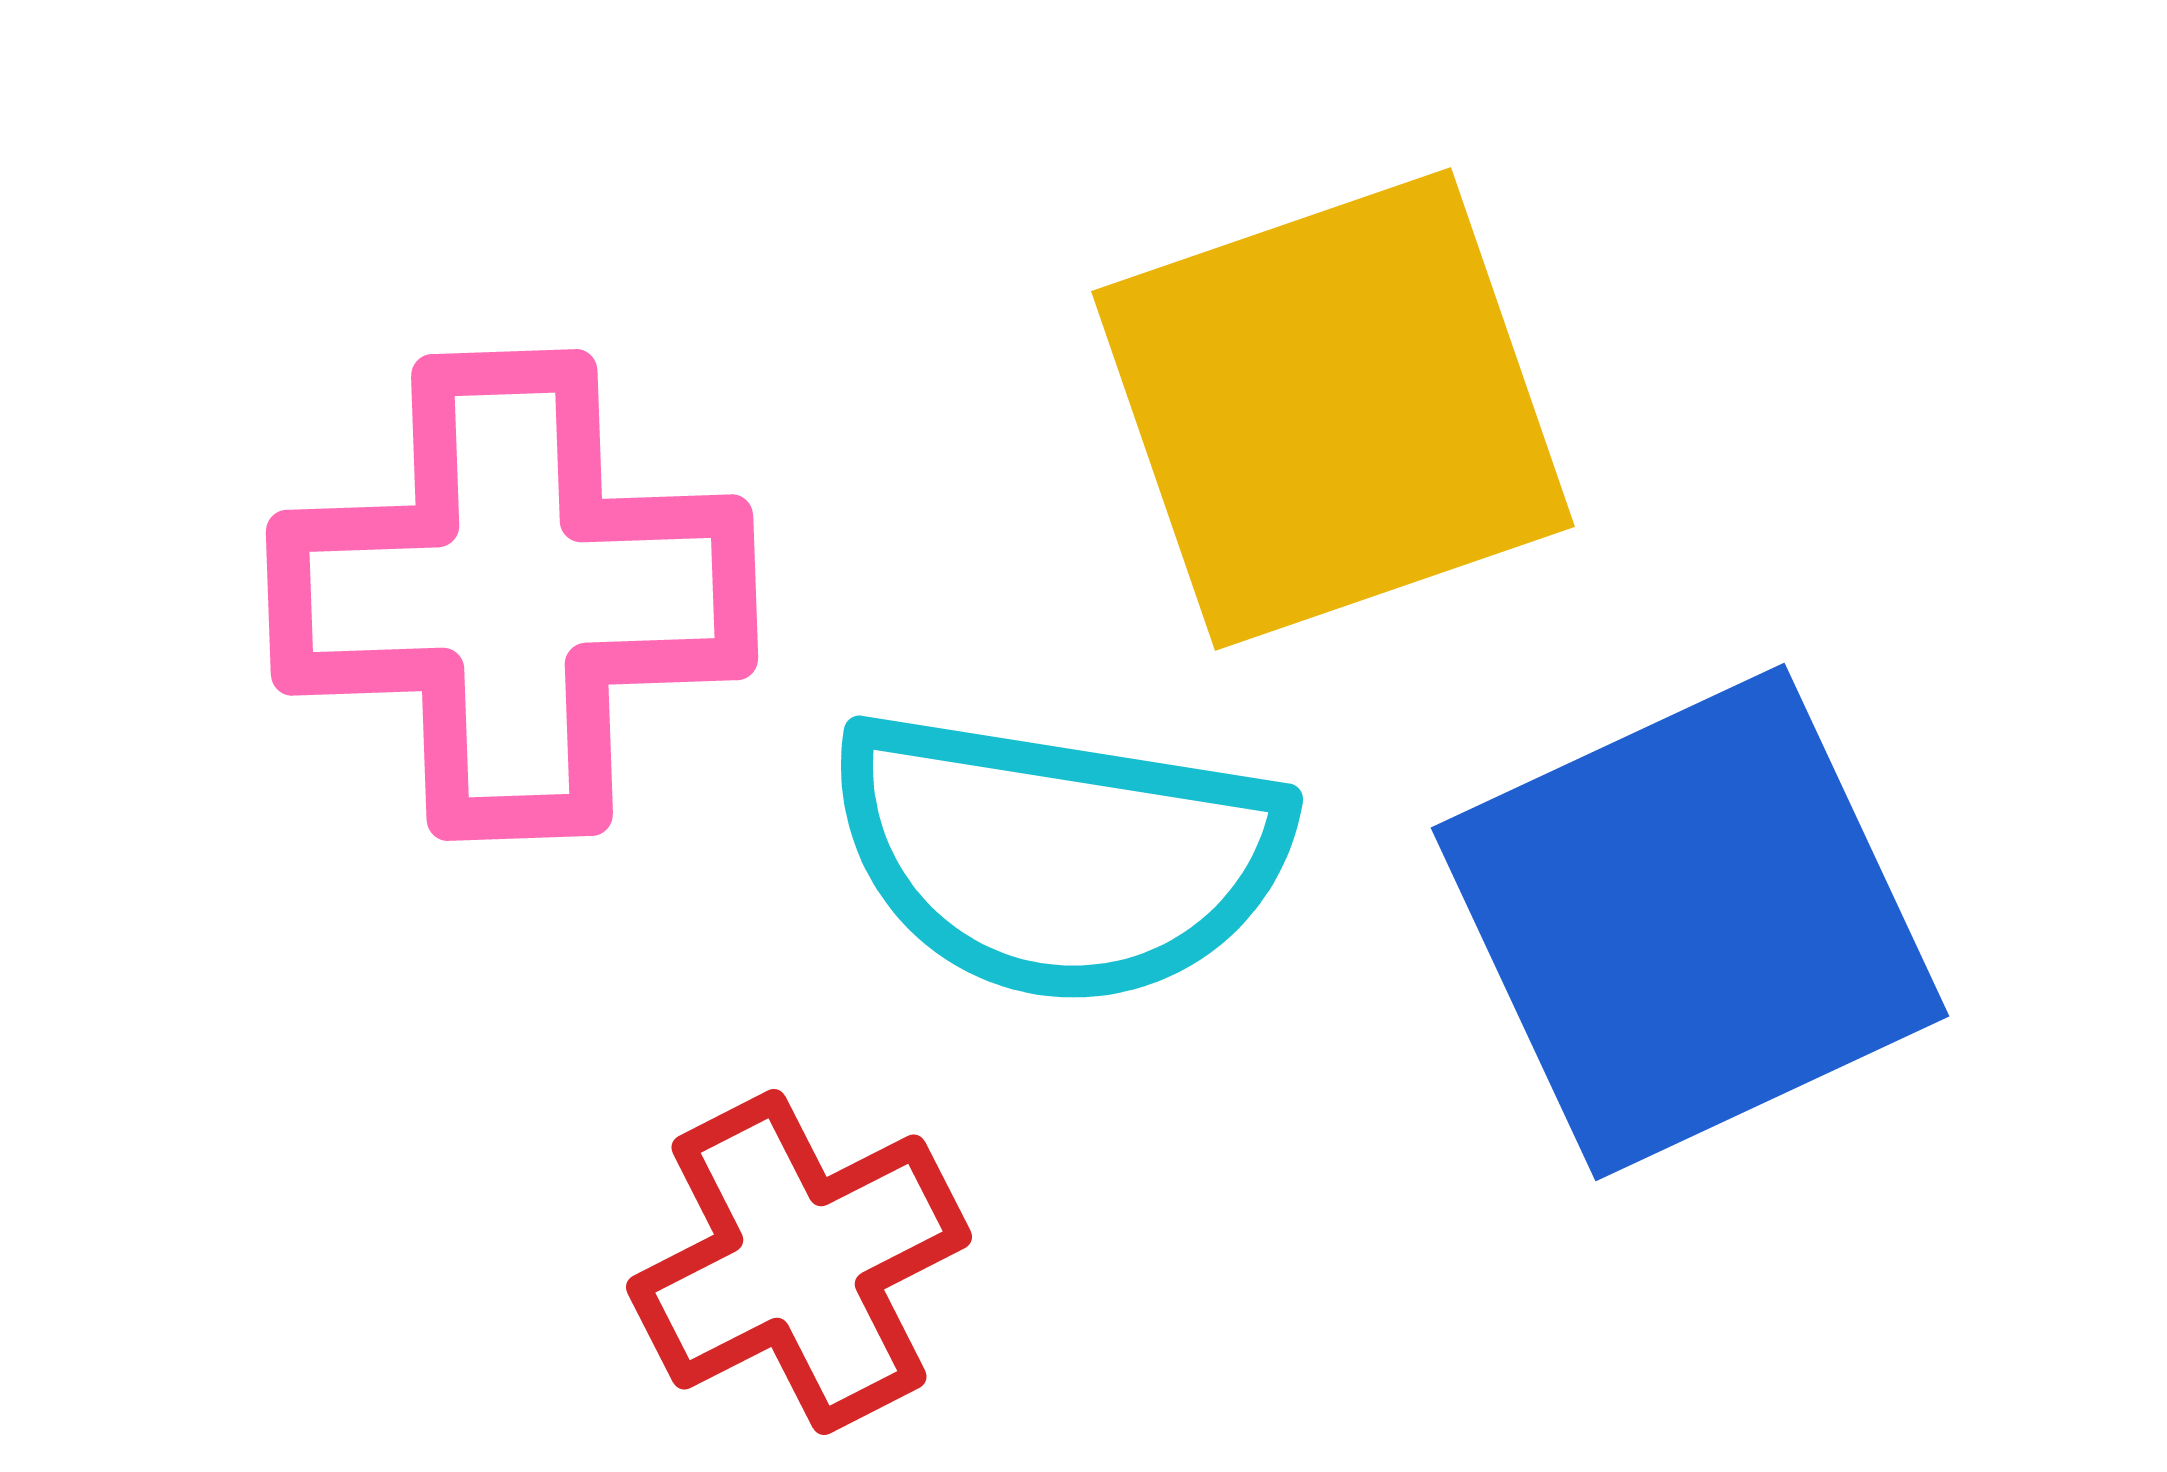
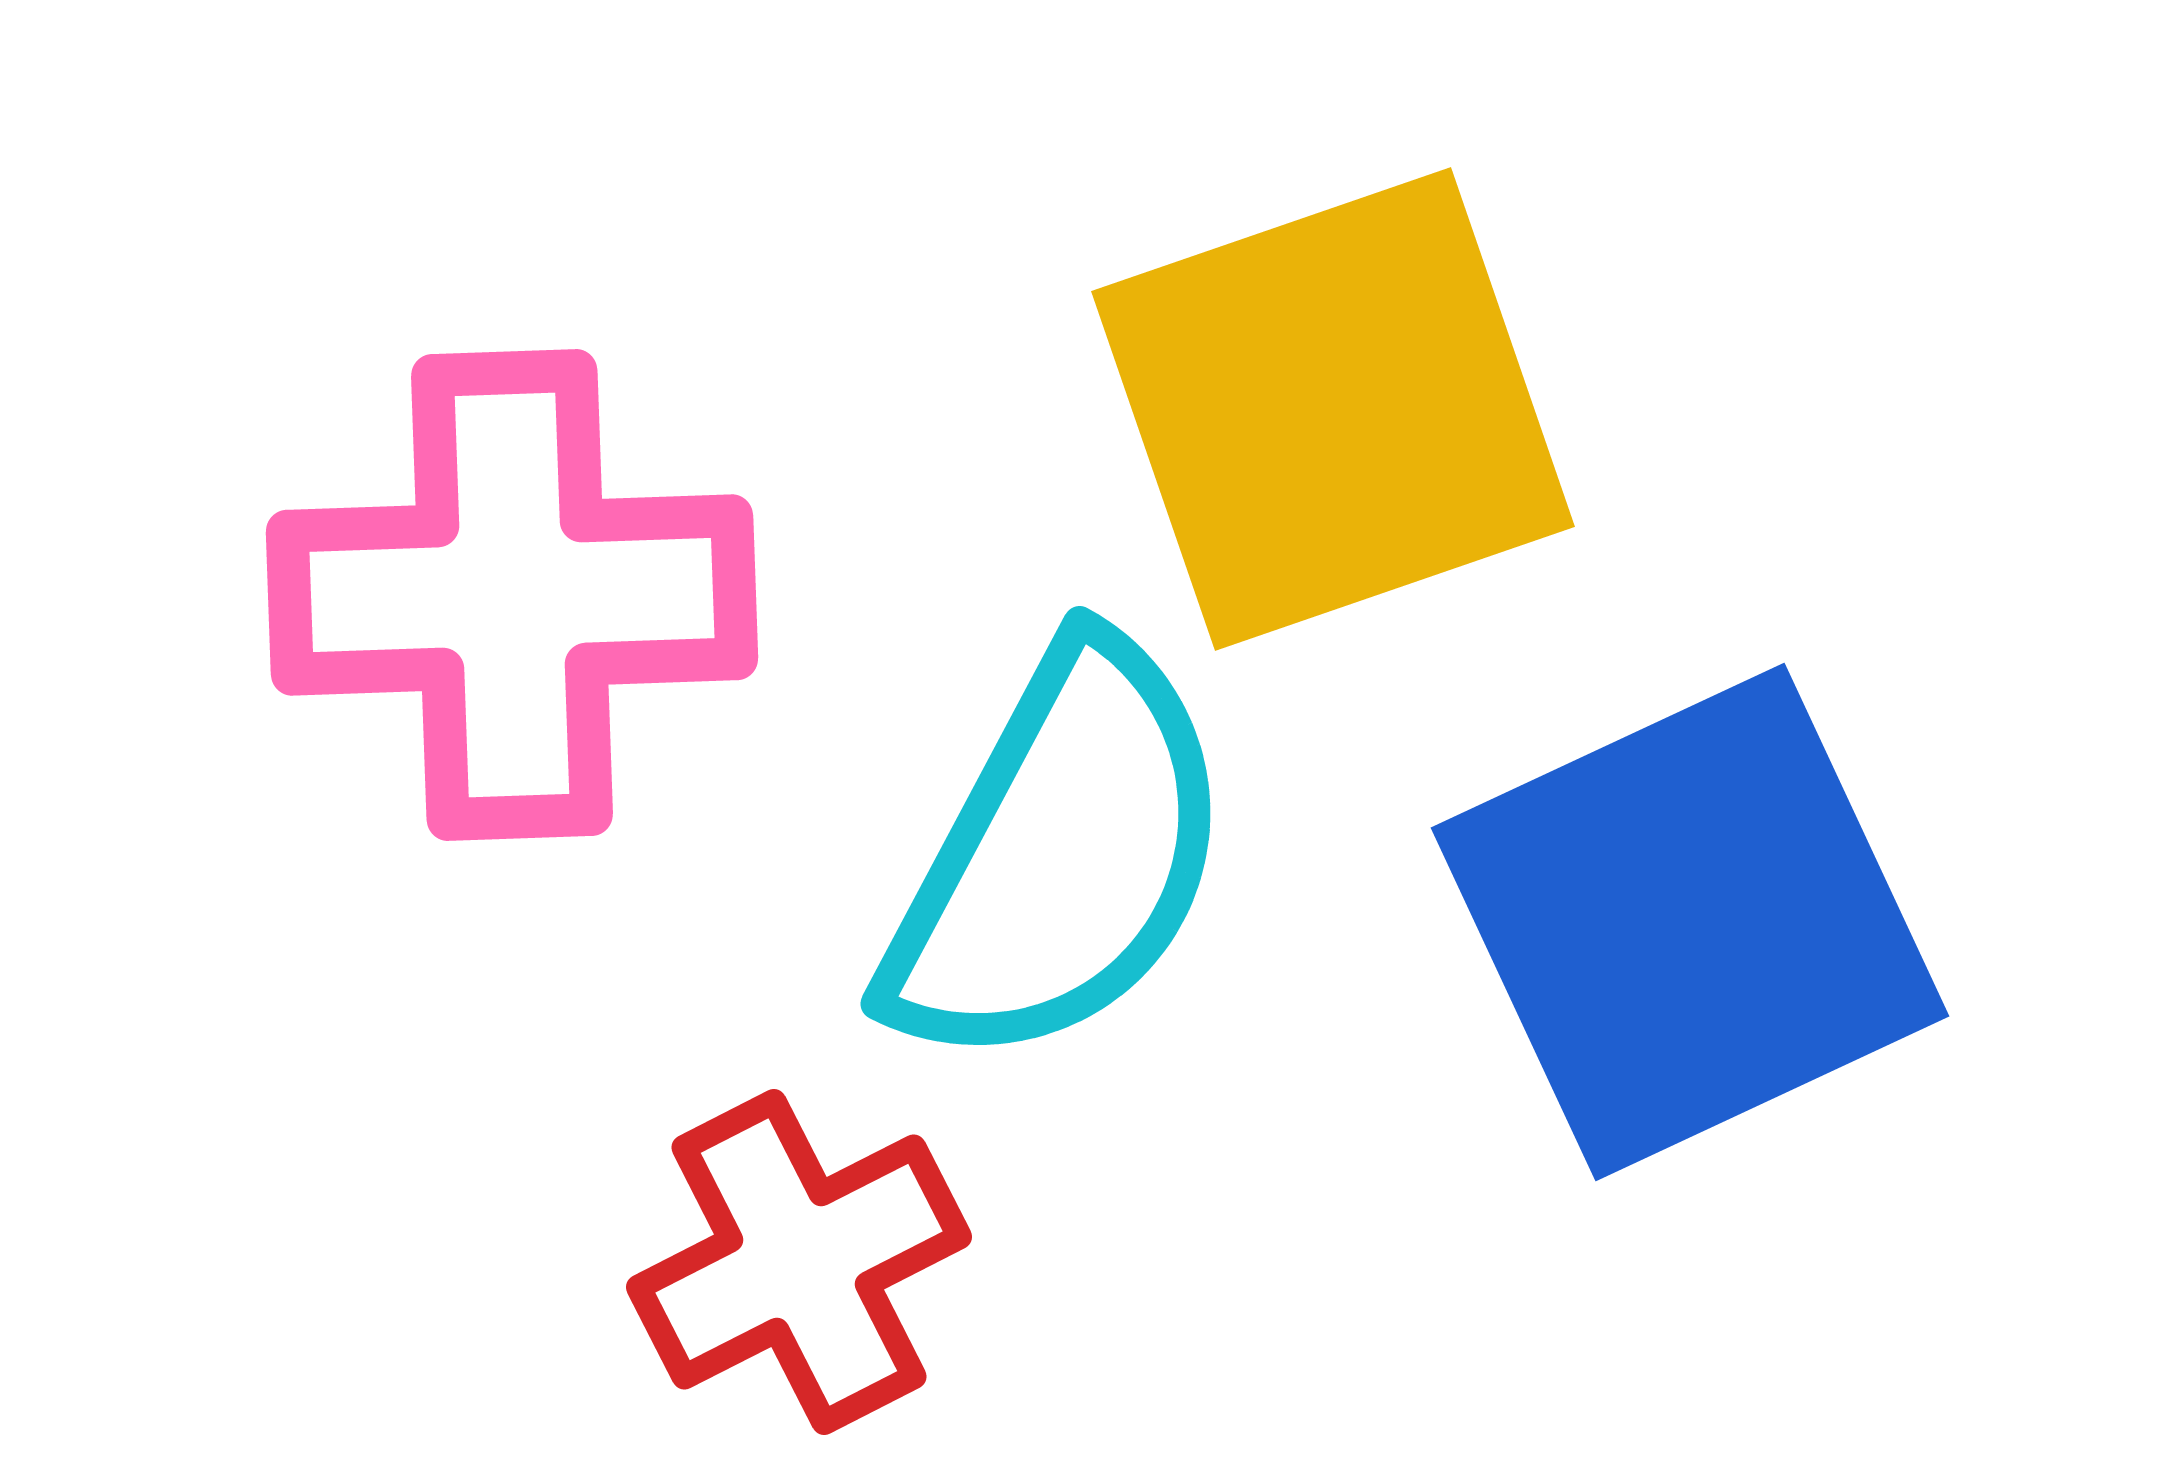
cyan semicircle: rotated 71 degrees counterclockwise
